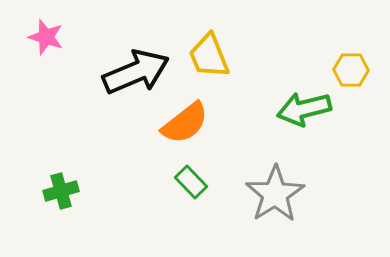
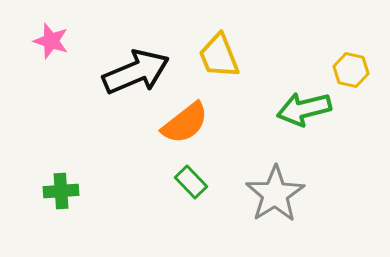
pink star: moved 5 px right, 4 px down
yellow trapezoid: moved 10 px right
yellow hexagon: rotated 12 degrees clockwise
green cross: rotated 12 degrees clockwise
